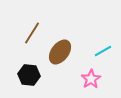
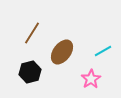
brown ellipse: moved 2 px right
black hexagon: moved 1 px right, 3 px up; rotated 20 degrees counterclockwise
